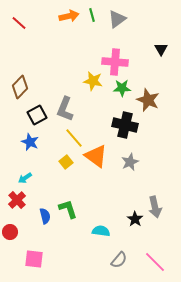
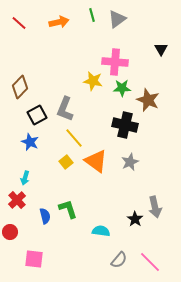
orange arrow: moved 10 px left, 6 px down
orange triangle: moved 5 px down
cyan arrow: rotated 40 degrees counterclockwise
pink line: moved 5 px left
